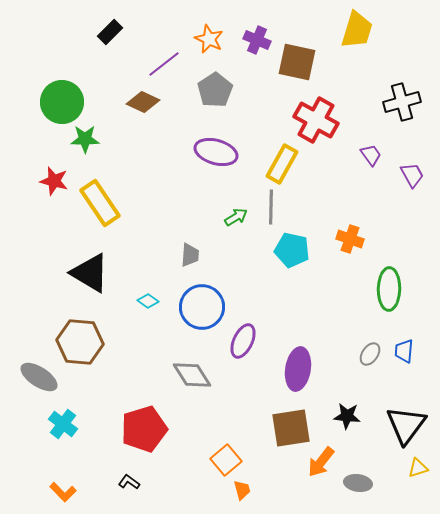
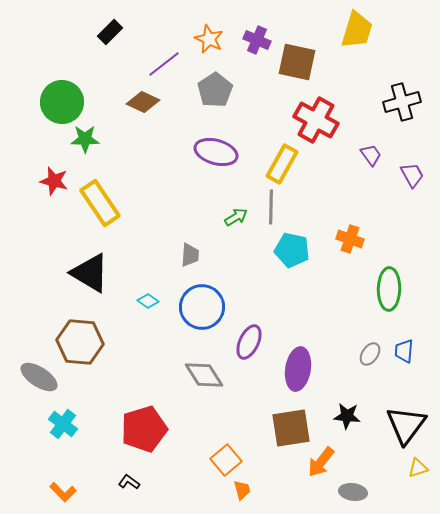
purple ellipse at (243, 341): moved 6 px right, 1 px down
gray diamond at (192, 375): moved 12 px right
gray ellipse at (358, 483): moved 5 px left, 9 px down
